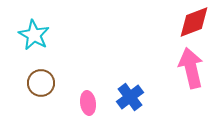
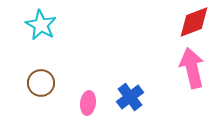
cyan star: moved 7 px right, 10 px up
pink arrow: moved 1 px right
pink ellipse: rotated 15 degrees clockwise
